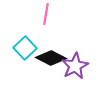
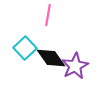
pink line: moved 2 px right, 1 px down
black diamond: rotated 28 degrees clockwise
